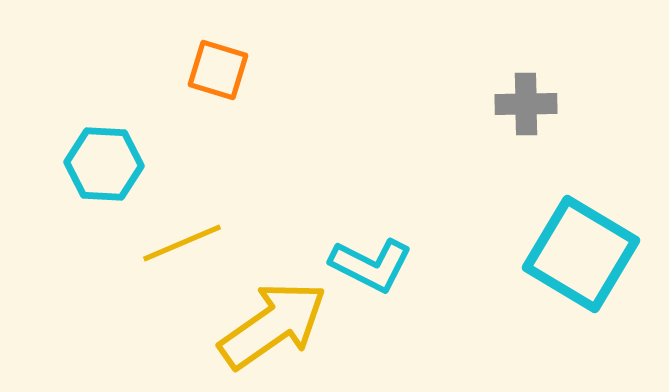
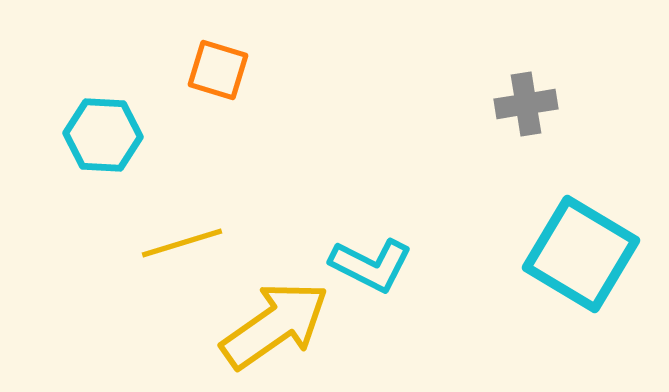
gray cross: rotated 8 degrees counterclockwise
cyan hexagon: moved 1 px left, 29 px up
yellow line: rotated 6 degrees clockwise
yellow arrow: moved 2 px right
